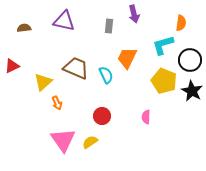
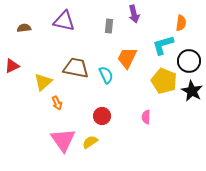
black circle: moved 1 px left, 1 px down
brown trapezoid: rotated 12 degrees counterclockwise
